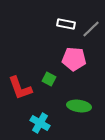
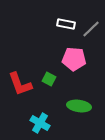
red L-shape: moved 4 px up
